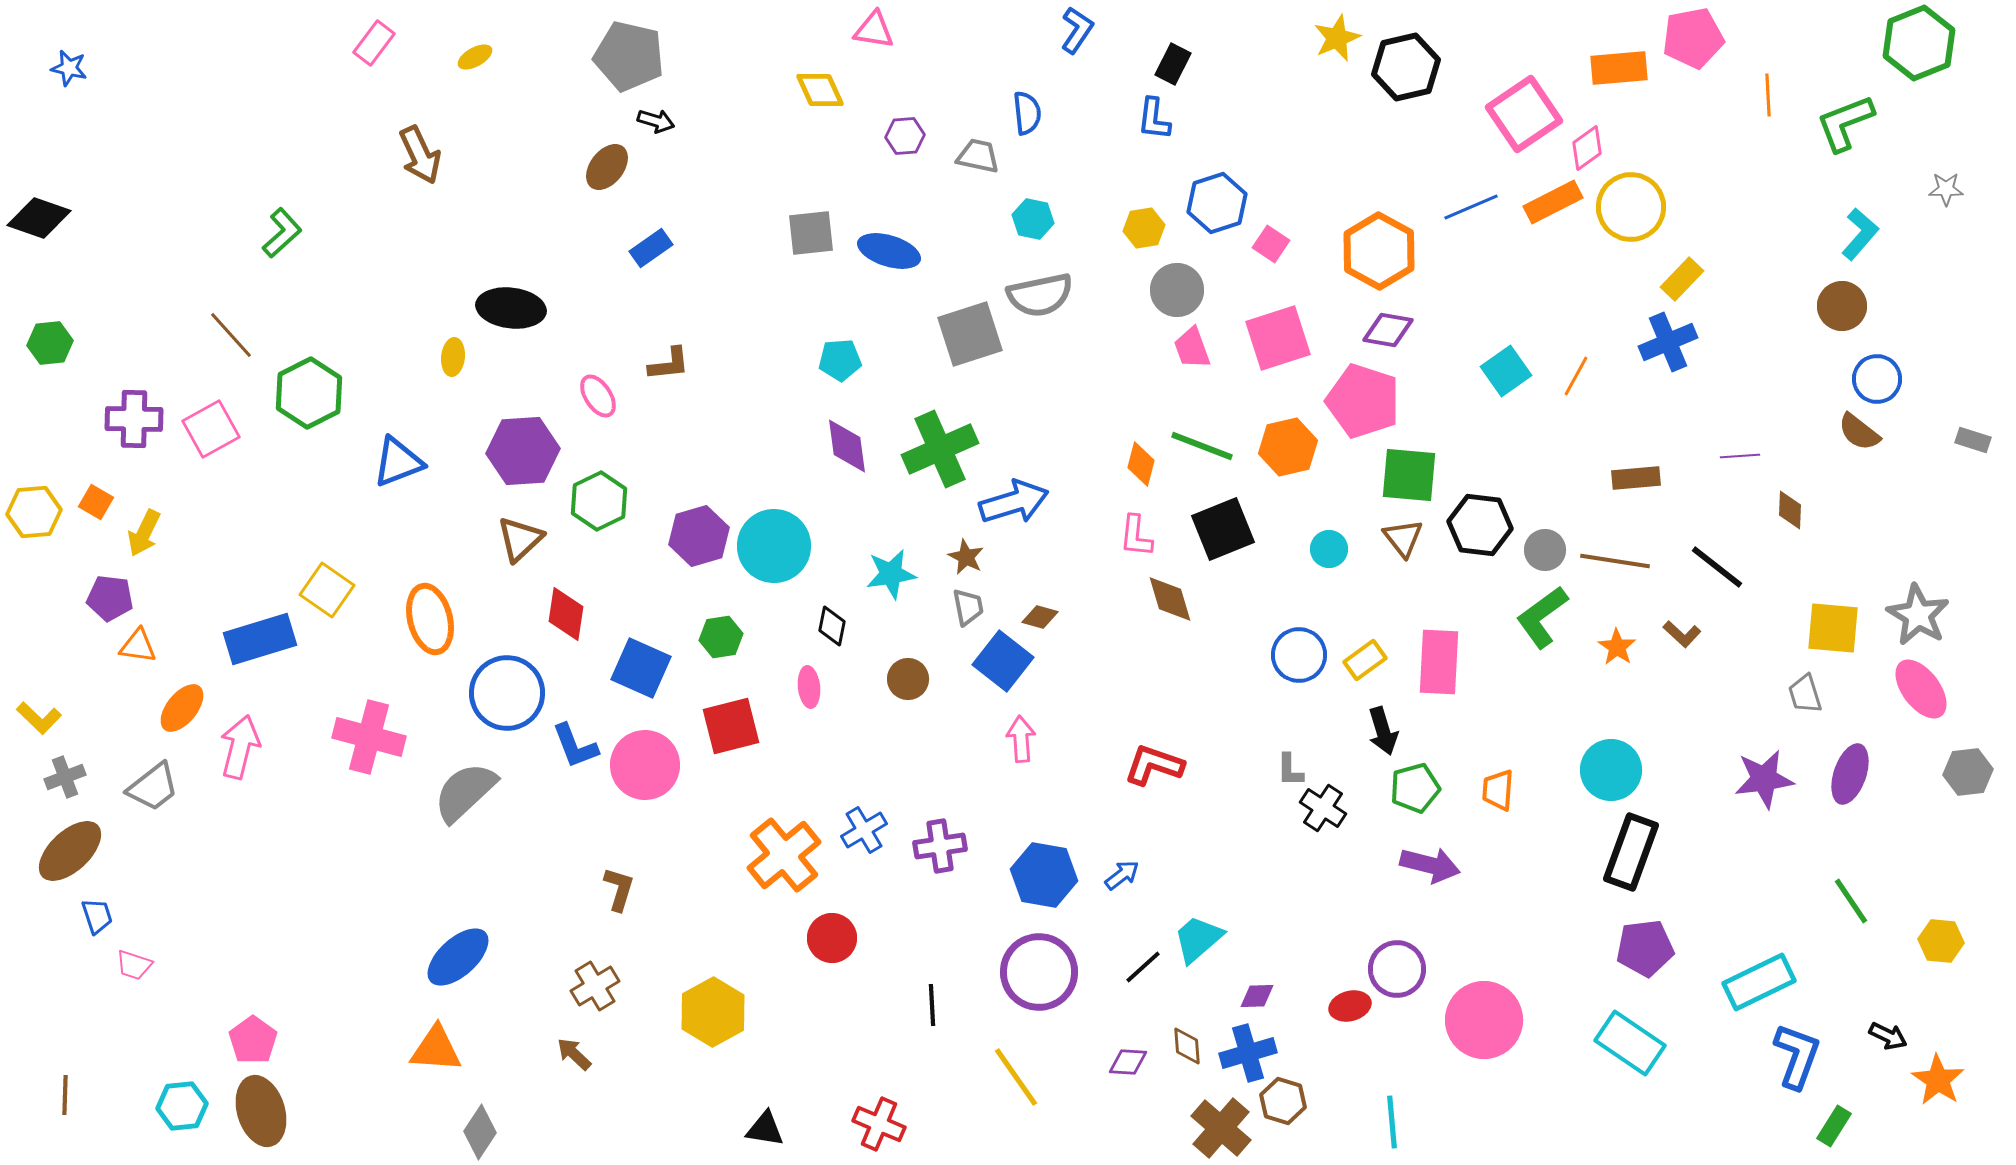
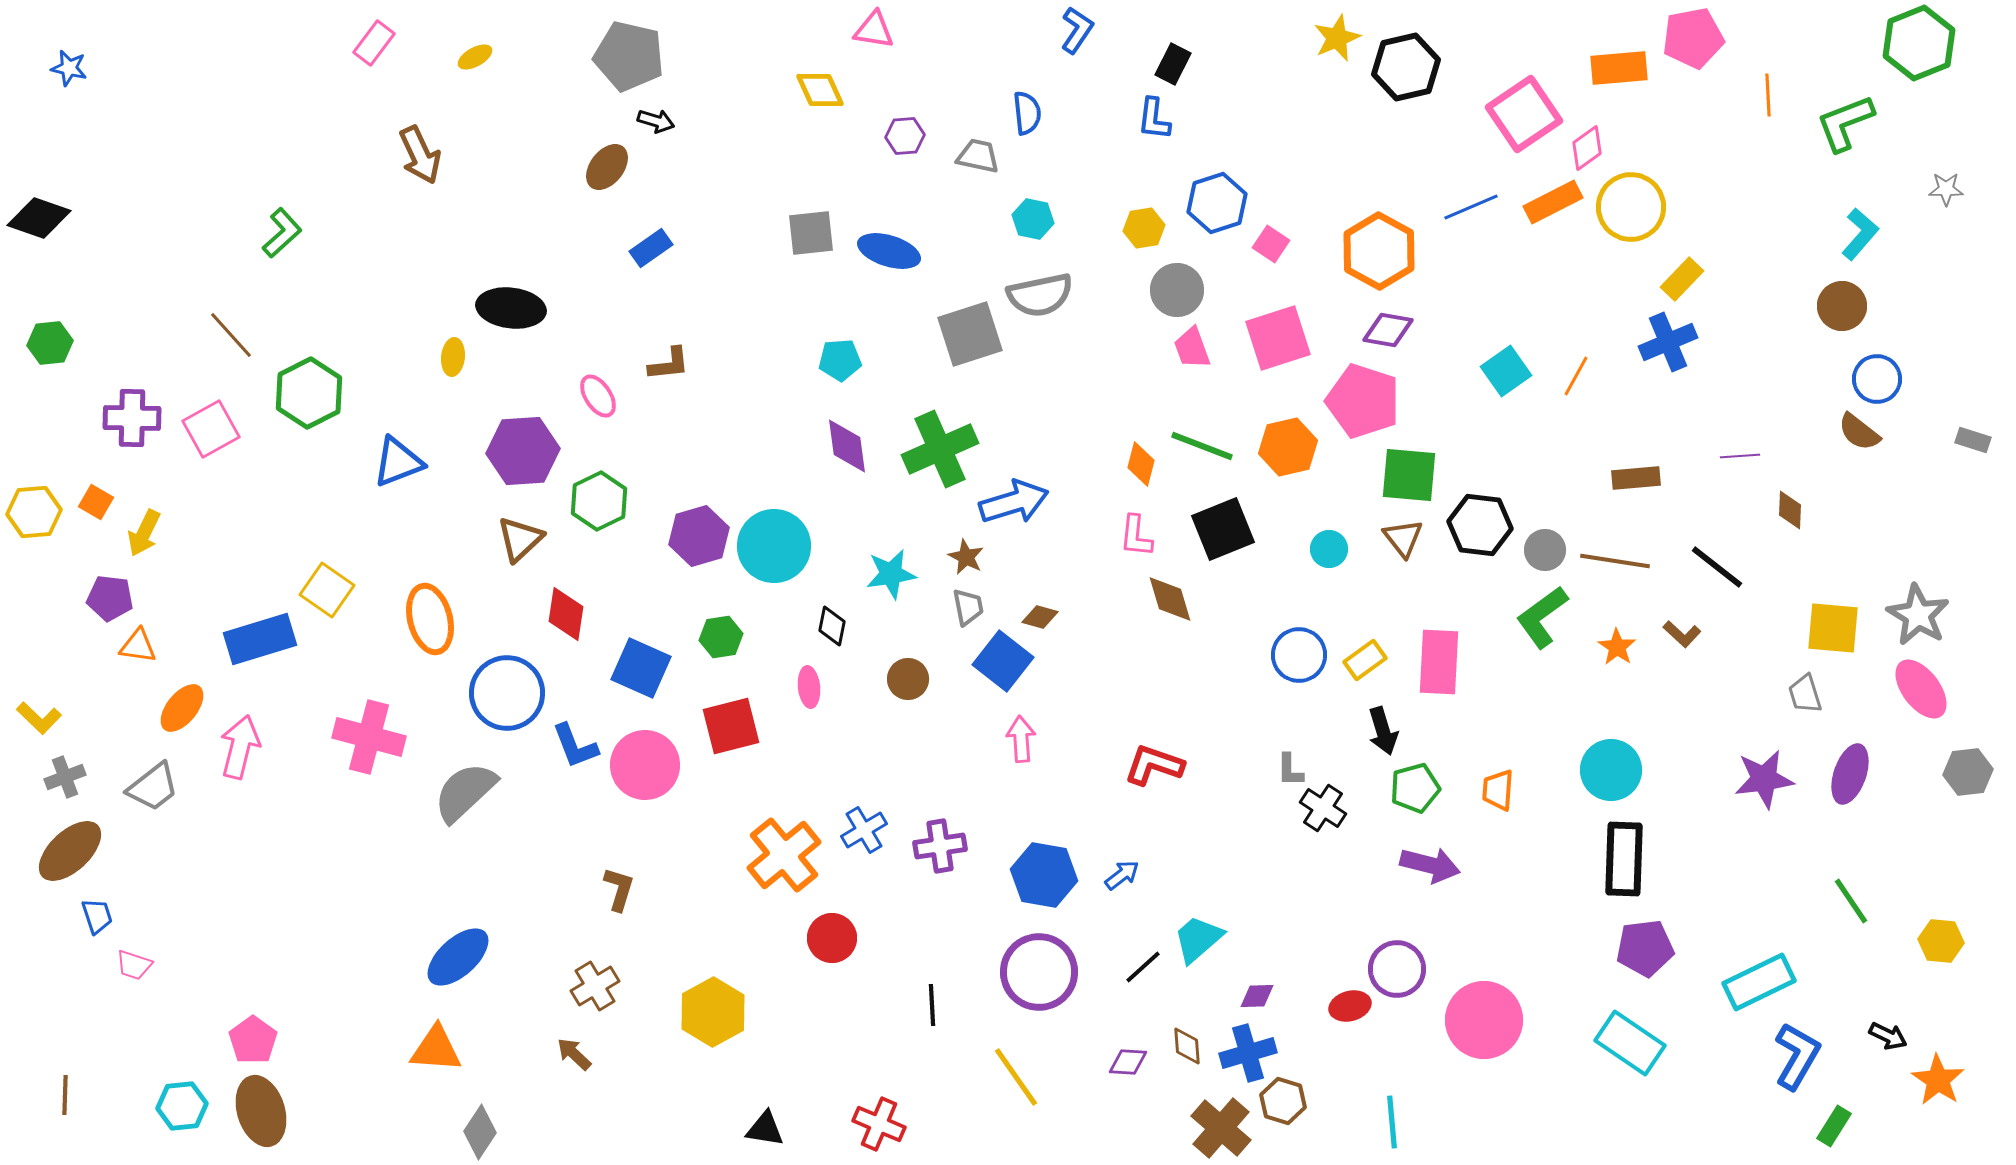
purple cross at (134, 419): moved 2 px left, 1 px up
black rectangle at (1631, 852): moved 7 px left, 7 px down; rotated 18 degrees counterclockwise
blue L-shape at (1797, 1056): rotated 10 degrees clockwise
